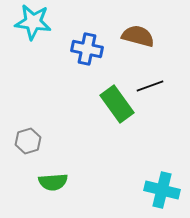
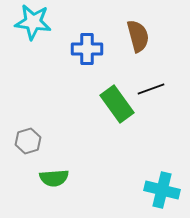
brown semicircle: rotated 60 degrees clockwise
blue cross: rotated 12 degrees counterclockwise
black line: moved 1 px right, 3 px down
green semicircle: moved 1 px right, 4 px up
